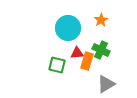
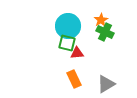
cyan circle: moved 2 px up
green cross: moved 4 px right, 18 px up
orange rectangle: moved 13 px left, 18 px down; rotated 42 degrees counterclockwise
green square: moved 10 px right, 22 px up
